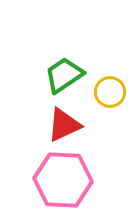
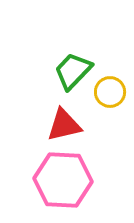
green trapezoid: moved 9 px right, 4 px up; rotated 12 degrees counterclockwise
red triangle: rotated 12 degrees clockwise
